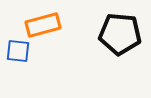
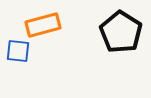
black pentagon: moved 1 px right, 2 px up; rotated 27 degrees clockwise
